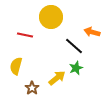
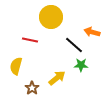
red line: moved 5 px right, 5 px down
black line: moved 1 px up
green star: moved 5 px right, 3 px up; rotated 24 degrees clockwise
